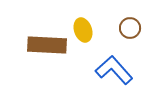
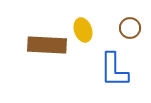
blue L-shape: rotated 138 degrees counterclockwise
